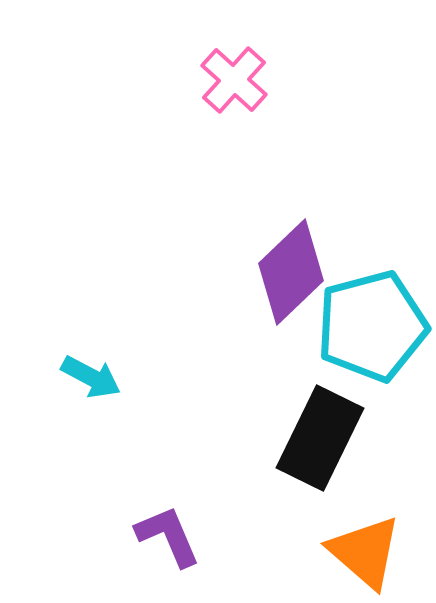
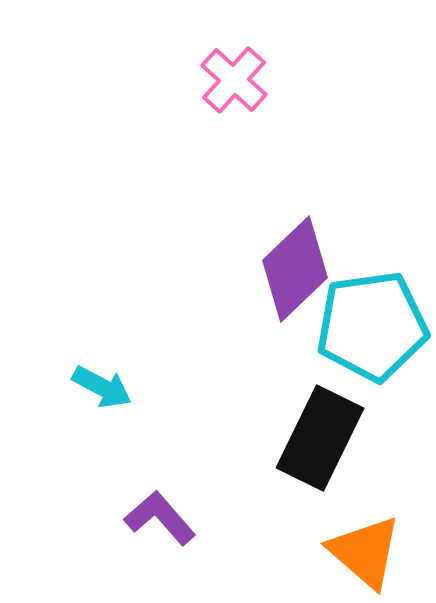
purple diamond: moved 4 px right, 3 px up
cyan pentagon: rotated 7 degrees clockwise
cyan arrow: moved 11 px right, 10 px down
purple L-shape: moved 8 px left, 18 px up; rotated 18 degrees counterclockwise
